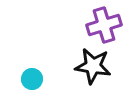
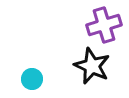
black star: moved 1 px left; rotated 15 degrees clockwise
